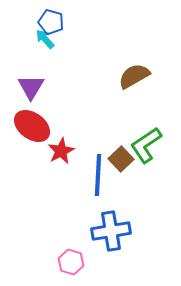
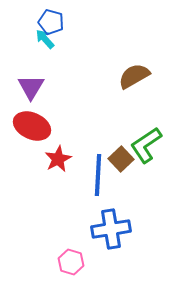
red ellipse: rotated 12 degrees counterclockwise
red star: moved 3 px left, 8 px down
blue cross: moved 2 px up
